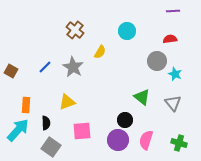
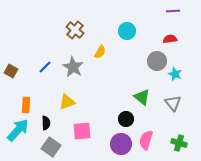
black circle: moved 1 px right, 1 px up
purple circle: moved 3 px right, 4 px down
